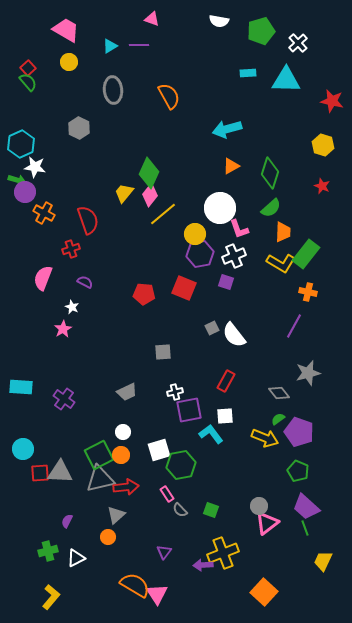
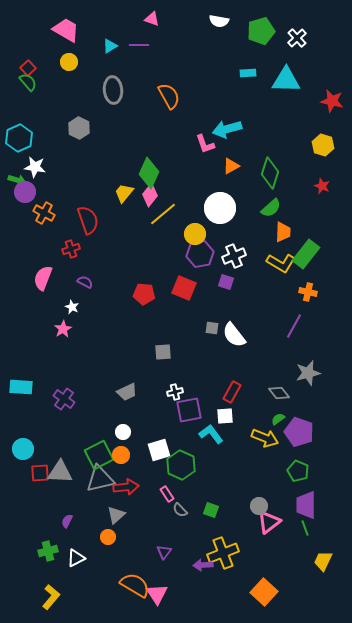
white cross at (298, 43): moved 1 px left, 5 px up
cyan hexagon at (21, 144): moved 2 px left, 6 px up
pink L-shape at (239, 229): moved 34 px left, 85 px up
gray square at (212, 328): rotated 32 degrees clockwise
red rectangle at (226, 381): moved 6 px right, 11 px down
green hexagon at (181, 465): rotated 24 degrees counterclockwise
purple trapezoid at (306, 507): moved 2 px up; rotated 48 degrees clockwise
pink triangle at (267, 523): moved 2 px right, 1 px up
